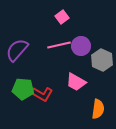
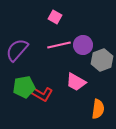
pink square: moved 7 px left; rotated 24 degrees counterclockwise
purple circle: moved 2 px right, 1 px up
gray hexagon: rotated 15 degrees clockwise
green pentagon: moved 1 px right, 2 px up; rotated 15 degrees counterclockwise
